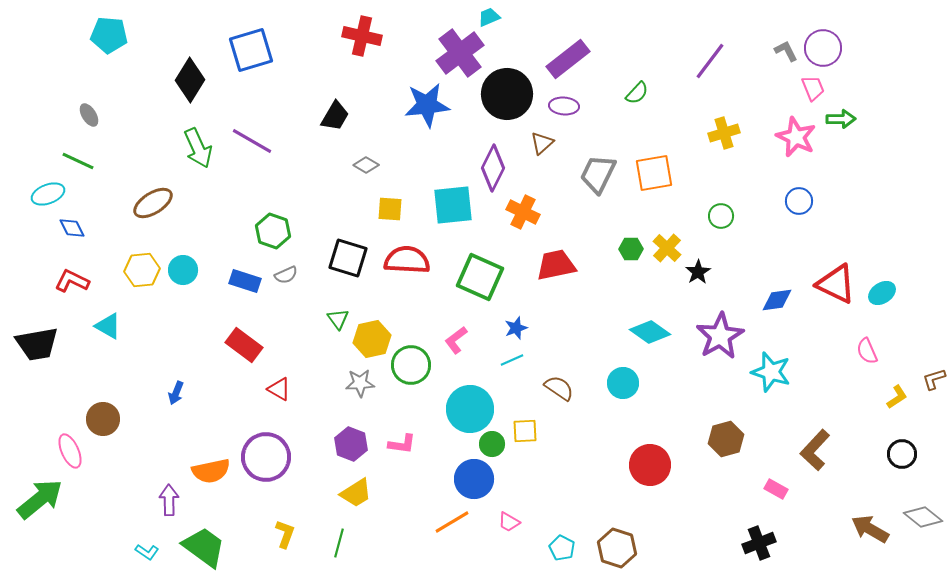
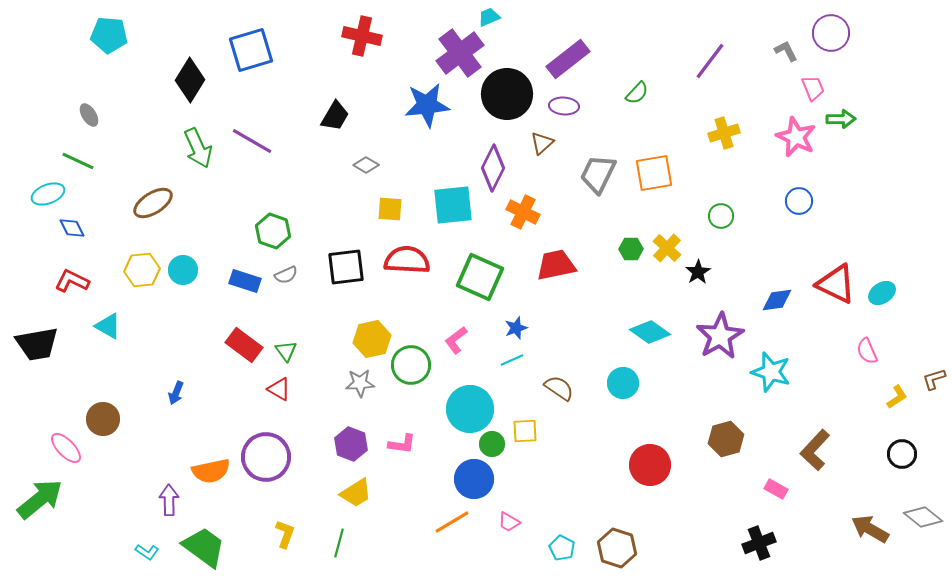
purple circle at (823, 48): moved 8 px right, 15 px up
black square at (348, 258): moved 2 px left, 9 px down; rotated 24 degrees counterclockwise
green triangle at (338, 319): moved 52 px left, 32 px down
pink ellipse at (70, 451): moved 4 px left, 3 px up; rotated 20 degrees counterclockwise
